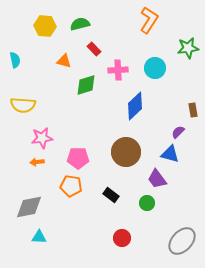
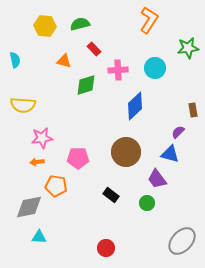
orange pentagon: moved 15 px left
red circle: moved 16 px left, 10 px down
